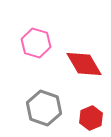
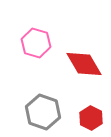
gray hexagon: moved 1 px left, 4 px down
red hexagon: rotated 10 degrees counterclockwise
